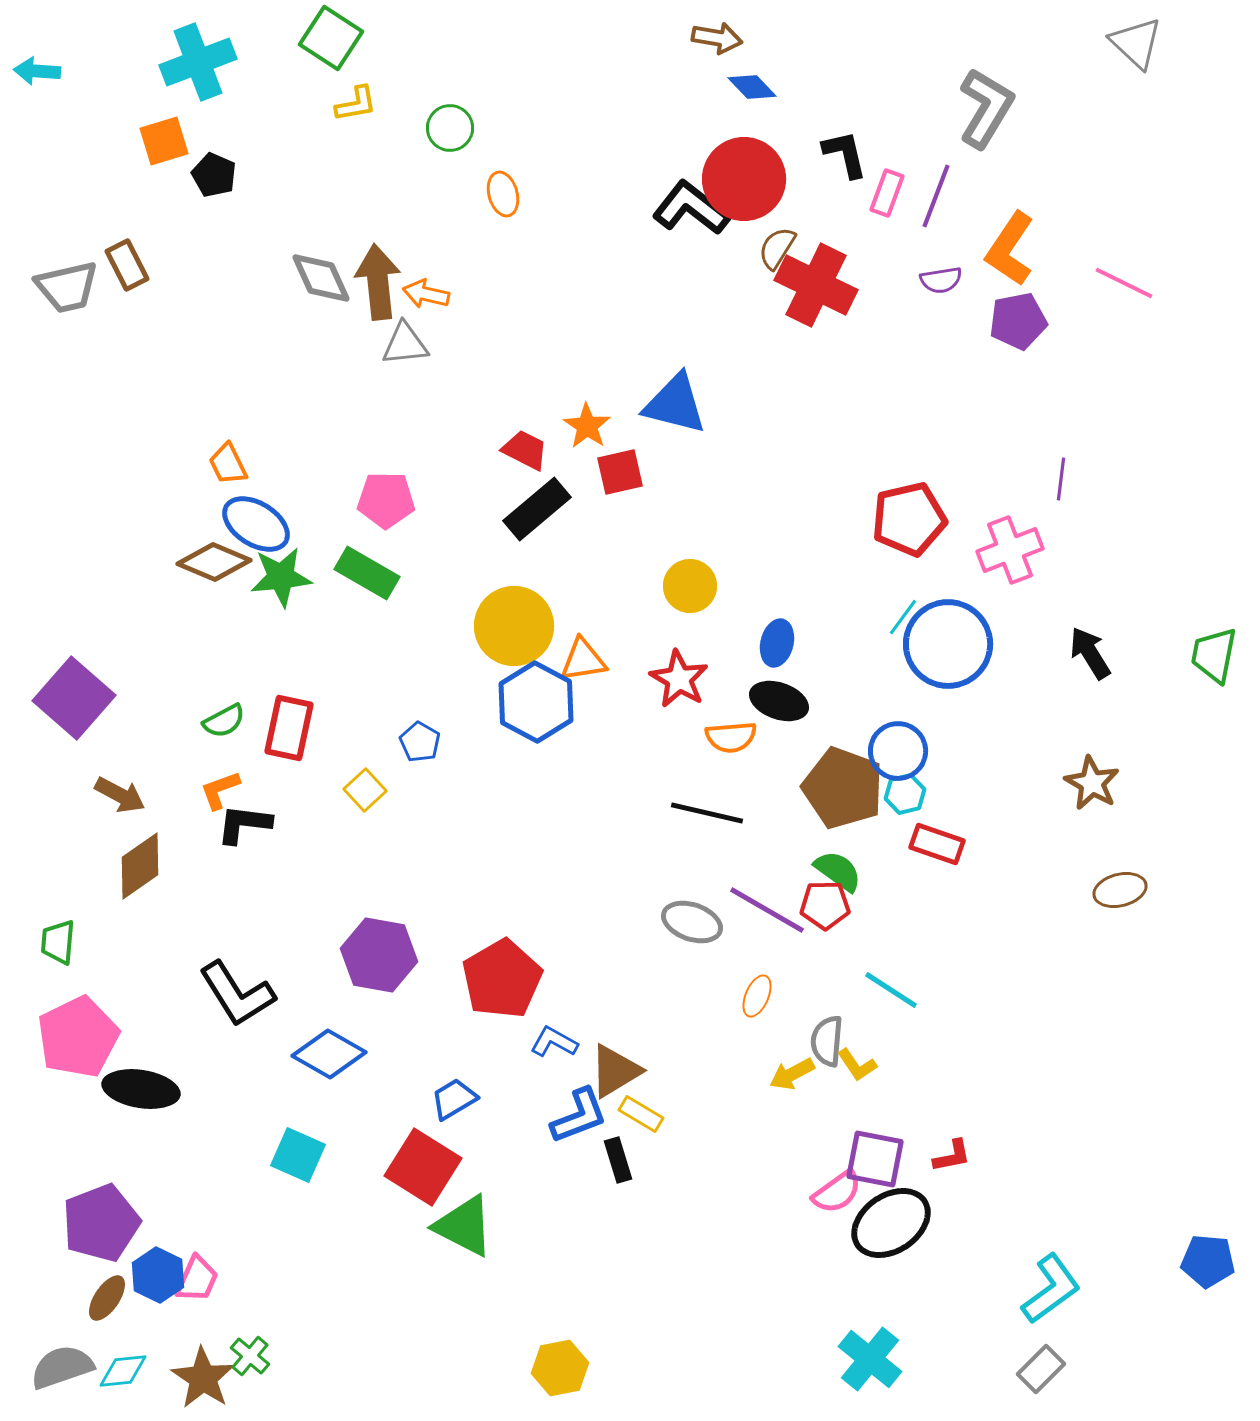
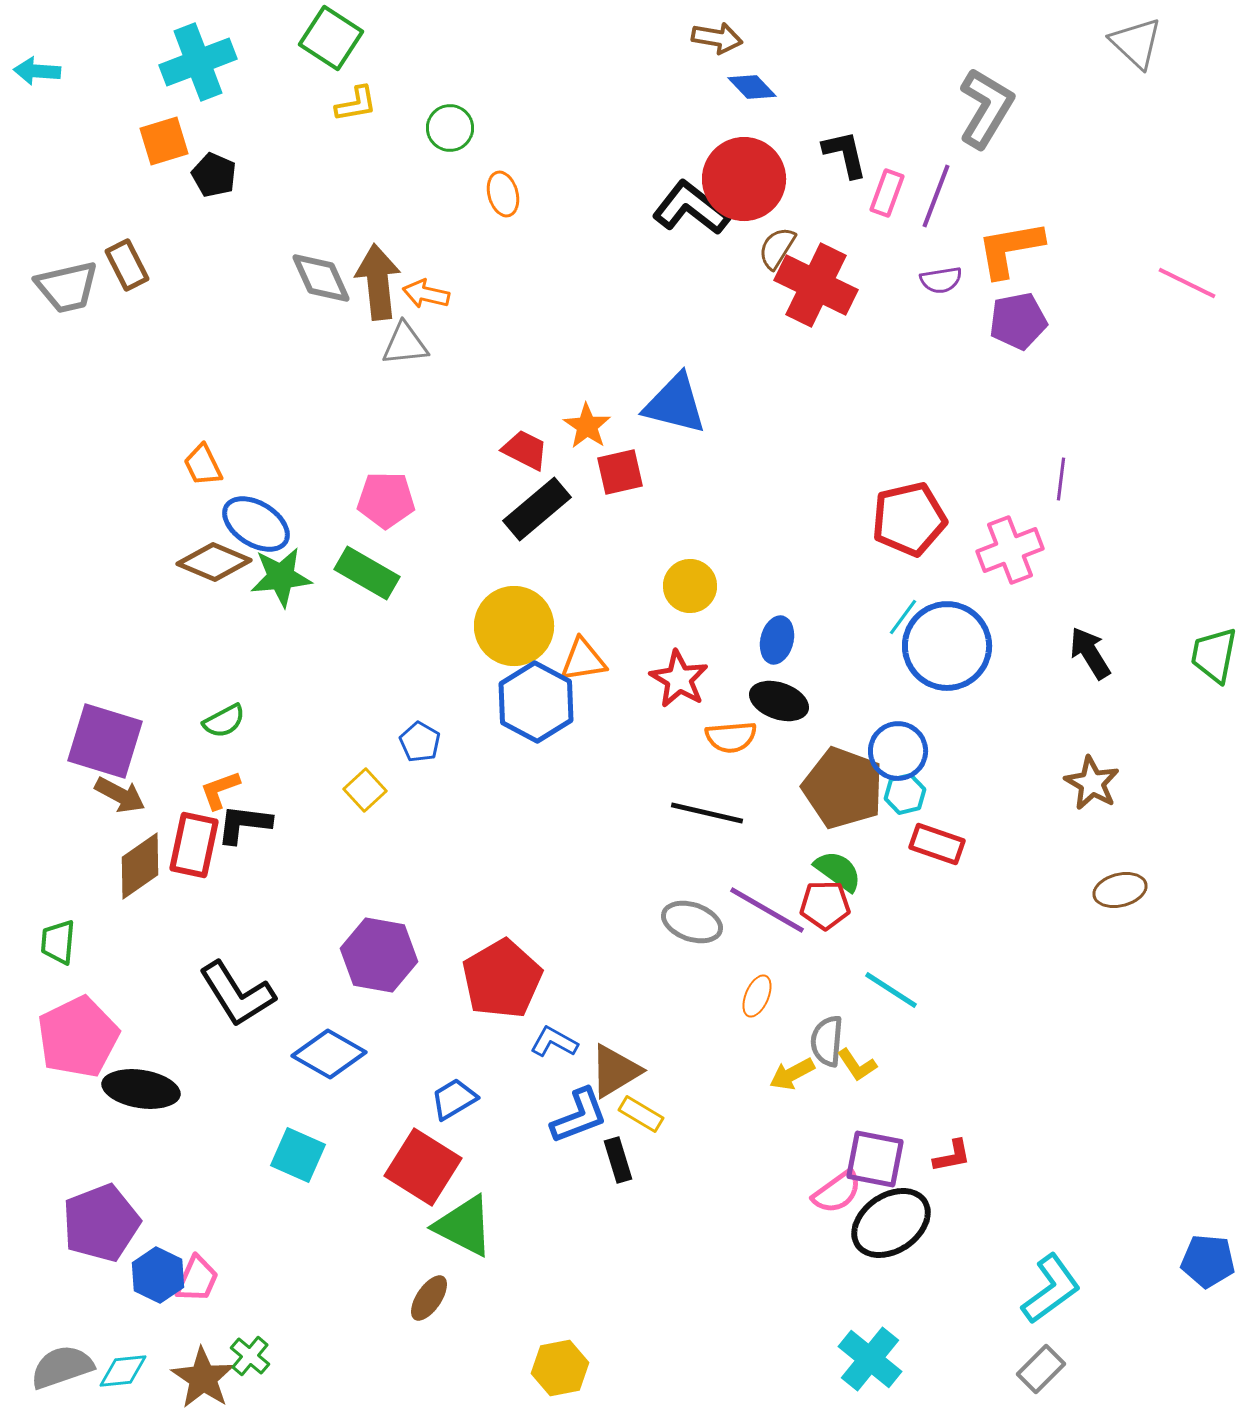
orange L-shape at (1010, 249): rotated 46 degrees clockwise
pink line at (1124, 283): moved 63 px right
orange trapezoid at (228, 464): moved 25 px left, 1 px down
blue ellipse at (777, 643): moved 3 px up
blue circle at (948, 644): moved 1 px left, 2 px down
purple square at (74, 698): moved 31 px right, 43 px down; rotated 24 degrees counterclockwise
red rectangle at (289, 728): moved 95 px left, 117 px down
brown ellipse at (107, 1298): moved 322 px right
